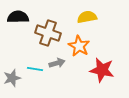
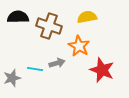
brown cross: moved 1 px right, 7 px up
red star: rotated 10 degrees clockwise
